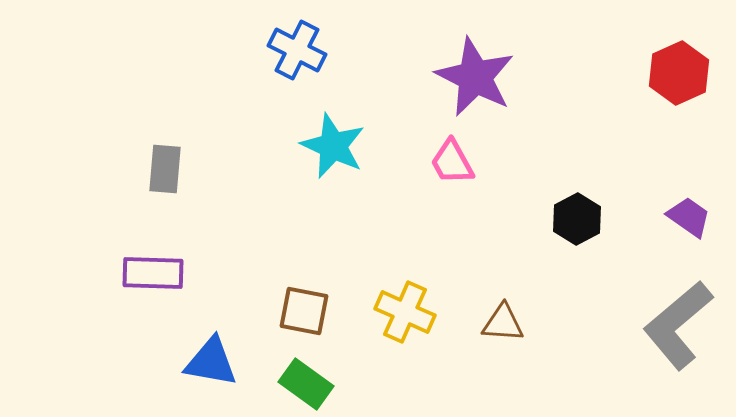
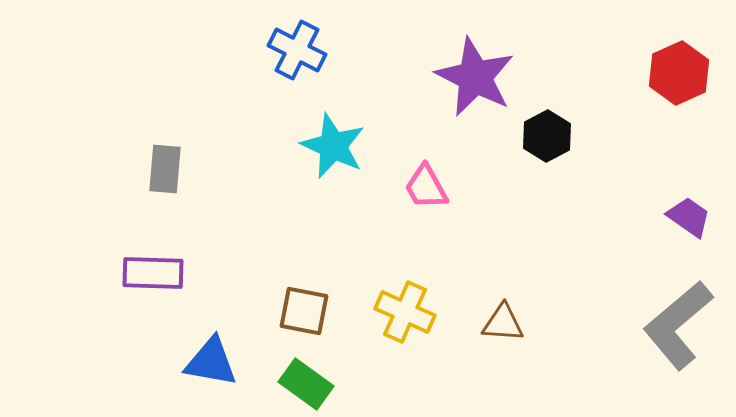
pink trapezoid: moved 26 px left, 25 px down
black hexagon: moved 30 px left, 83 px up
